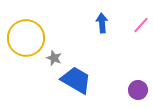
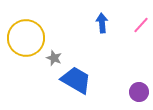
purple circle: moved 1 px right, 2 px down
